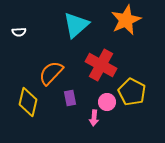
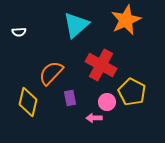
pink arrow: rotated 84 degrees clockwise
